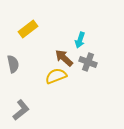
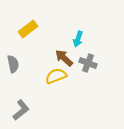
cyan arrow: moved 2 px left, 1 px up
gray cross: moved 1 px down
